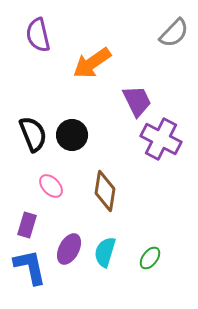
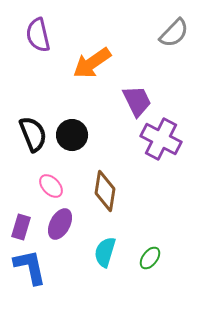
purple rectangle: moved 6 px left, 2 px down
purple ellipse: moved 9 px left, 25 px up
